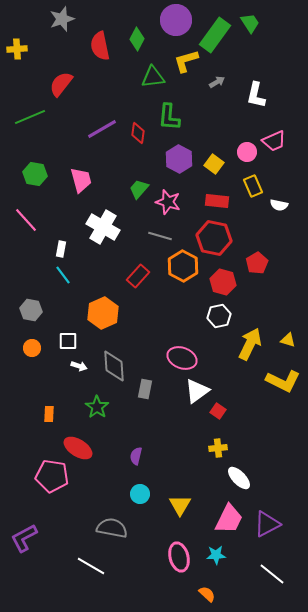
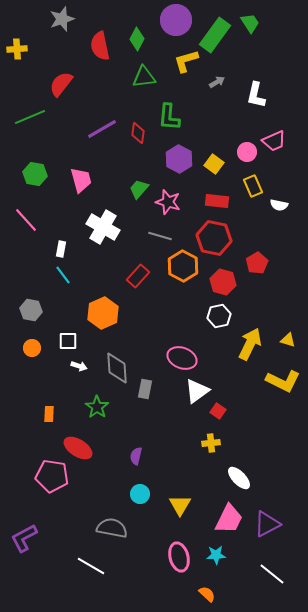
green triangle at (153, 77): moved 9 px left
gray diamond at (114, 366): moved 3 px right, 2 px down
yellow cross at (218, 448): moved 7 px left, 5 px up
